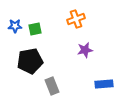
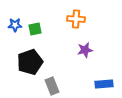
orange cross: rotated 24 degrees clockwise
blue star: moved 1 px up
black pentagon: moved 1 px down; rotated 10 degrees counterclockwise
